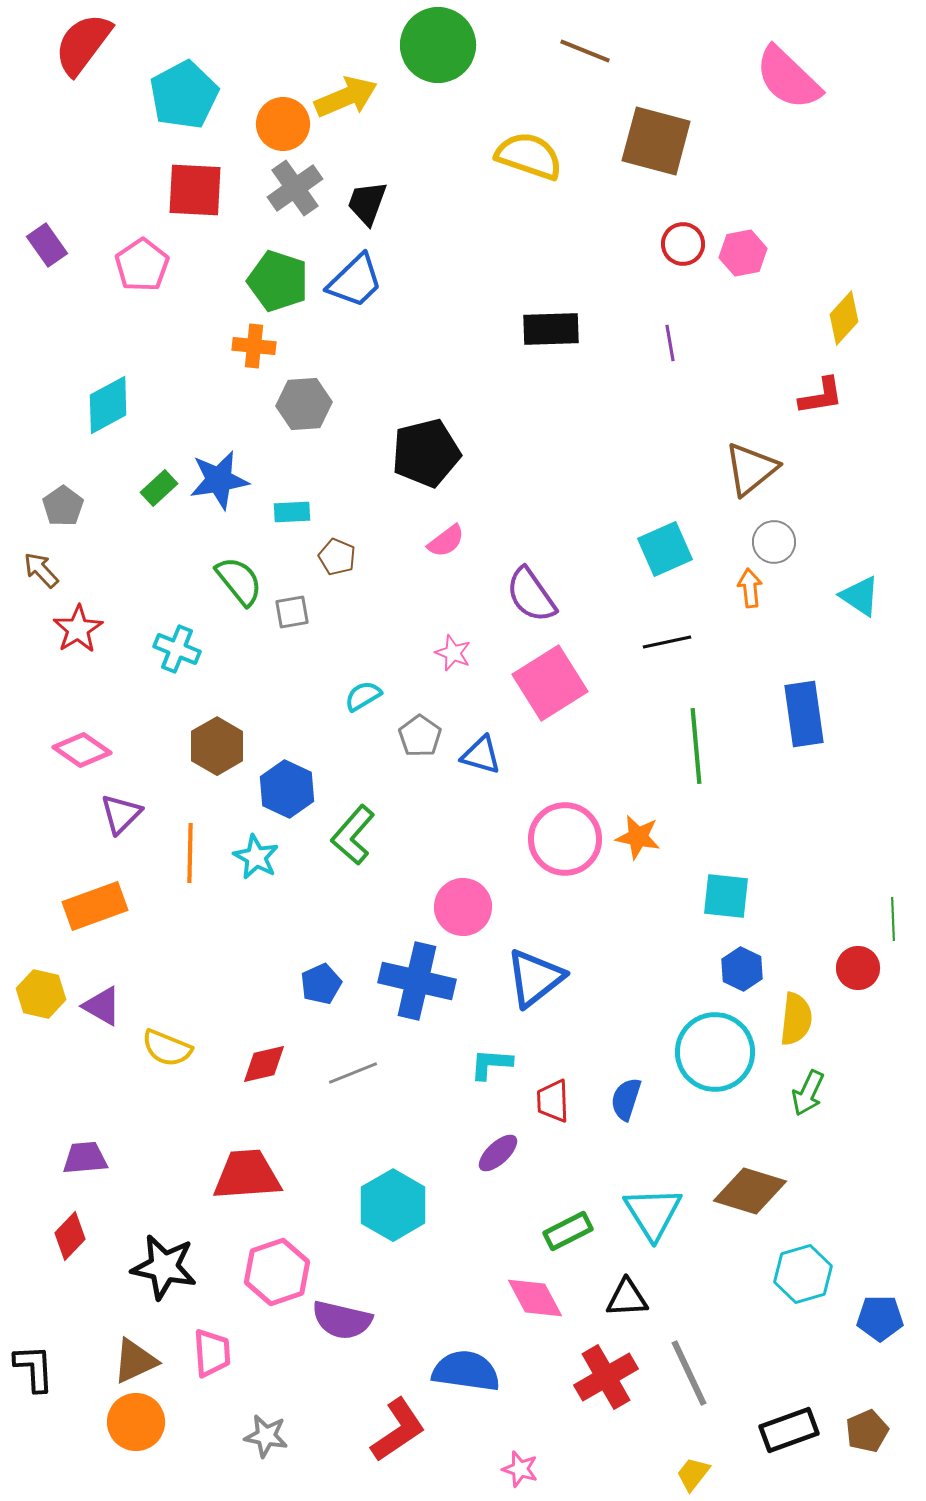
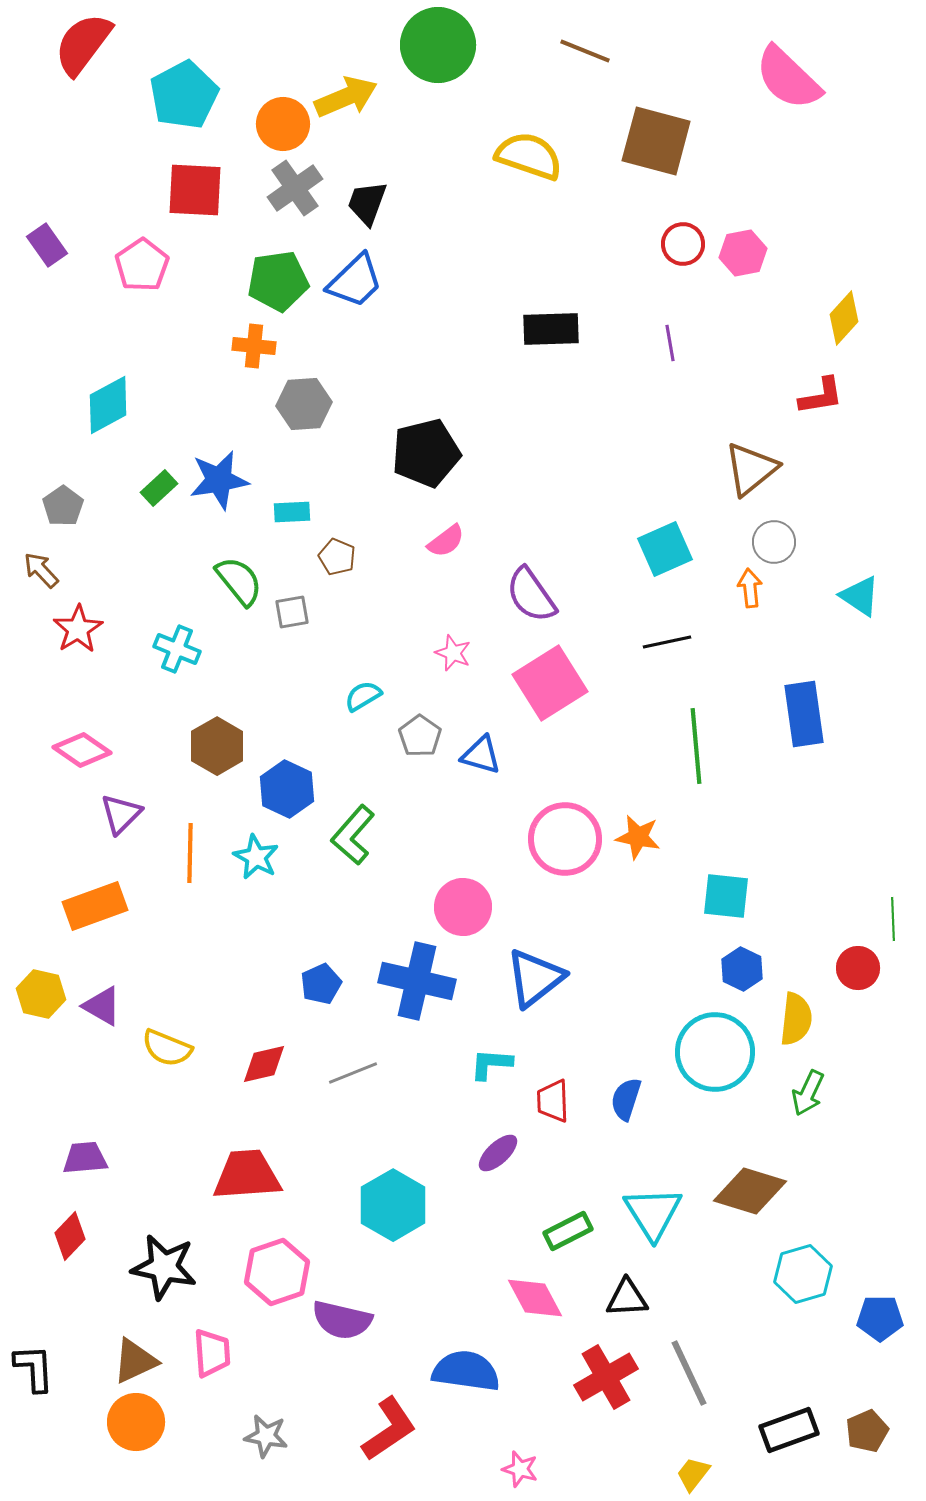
green pentagon at (278, 281): rotated 26 degrees counterclockwise
red L-shape at (398, 1430): moved 9 px left, 1 px up
